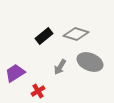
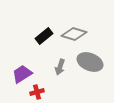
gray diamond: moved 2 px left
gray arrow: rotated 14 degrees counterclockwise
purple trapezoid: moved 7 px right, 1 px down
red cross: moved 1 px left, 1 px down; rotated 16 degrees clockwise
